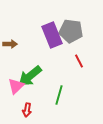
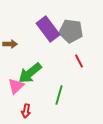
purple rectangle: moved 4 px left, 6 px up; rotated 15 degrees counterclockwise
green arrow: moved 3 px up
red arrow: moved 1 px left, 1 px down
